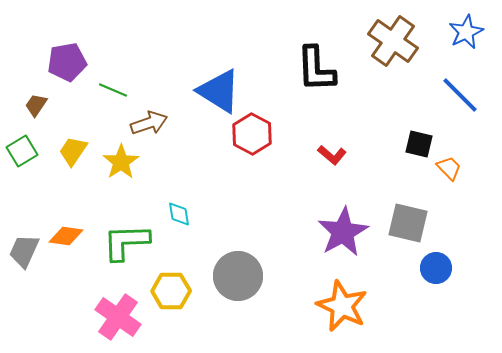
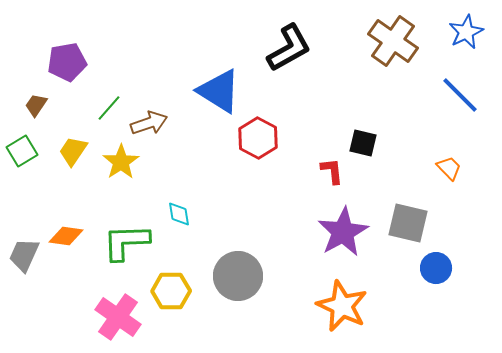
black L-shape: moved 27 px left, 21 px up; rotated 117 degrees counterclockwise
green line: moved 4 px left, 18 px down; rotated 72 degrees counterclockwise
red hexagon: moved 6 px right, 4 px down
black square: moved 56 px left, 1 px up
red L-shape: moved 16 px down; rotated 136 degrees counterclockwise
gray trapezoid: moved 4 px down
